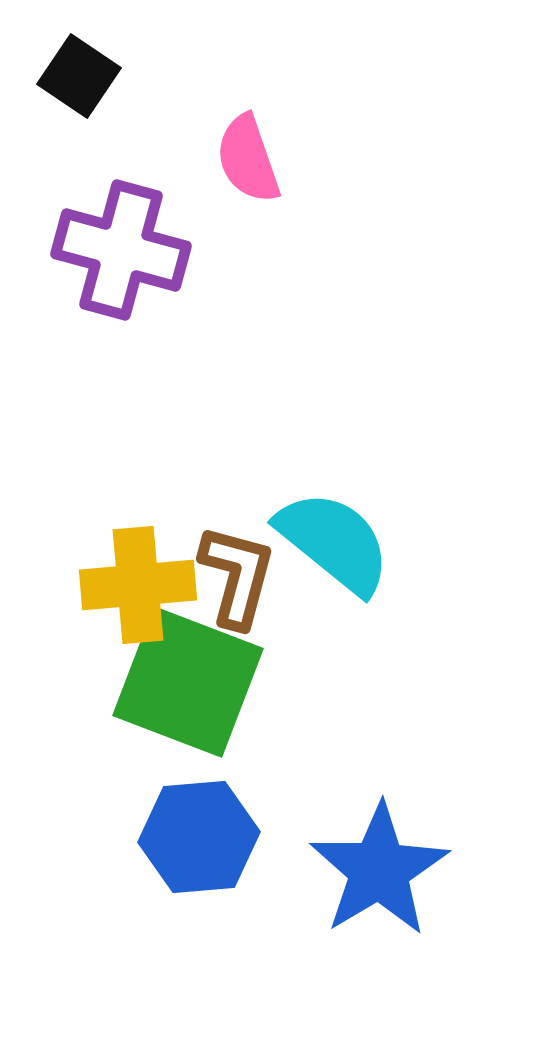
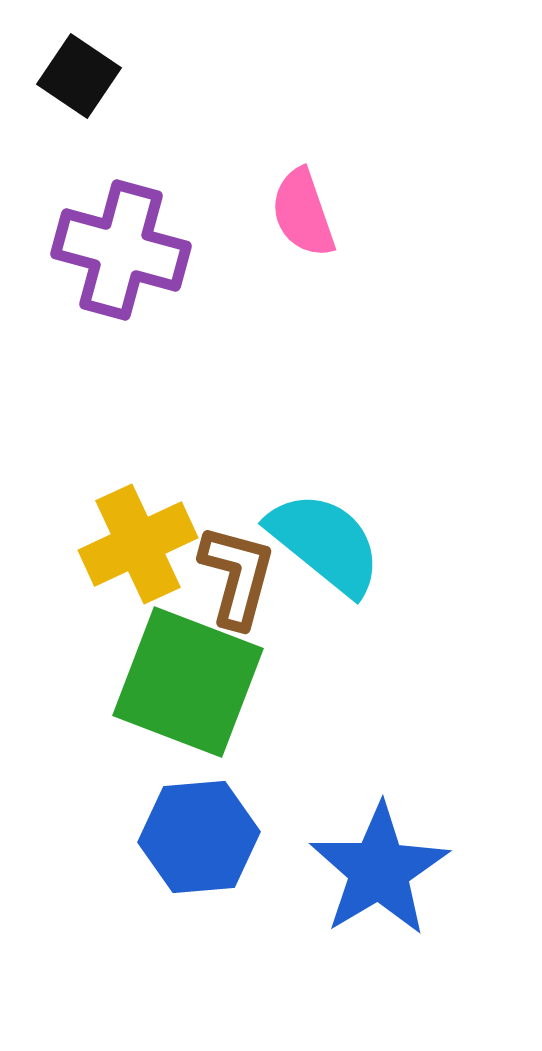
pink semicircle: moved 55 px right, 54 px down
cyan semicircle: moved 9 px left, 1 px down
yellow cross: moved 41 px up; rotated 20 degrees counterclockwise
